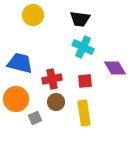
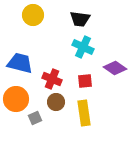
purple diamond: rotated 25 degrees counterclockwise
red cross: rotated 36 degrees clockwise
